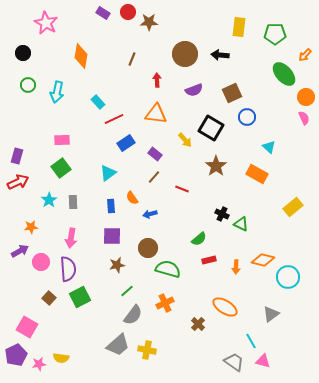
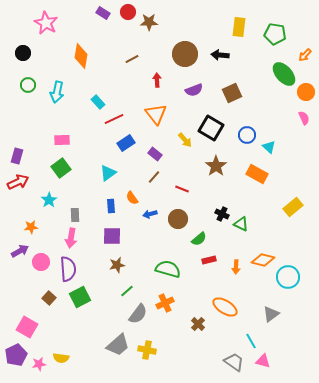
green pentagon at (275, 34): rotated 10 degrees clockwise
brown line at (132, 59): rotated 40 degrees clockwise
orange circle at (306, 97): moved 5 px up
orange triangle at (156, 114): rotated 45 degrees clockwise
blue circle at (247, 117): moved 18 px down
gray rectangle at (73, 202): moved 2 px right, 13 px down
brown circle at (148, 248): moved 30 px right, 29 px up
gray semicircle at (133, 315): moved 5 px right, 1 px up
